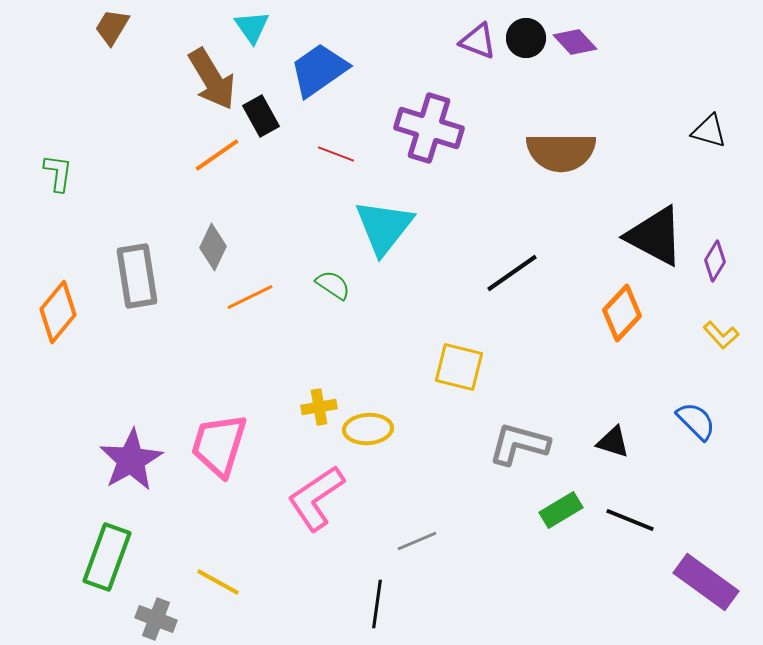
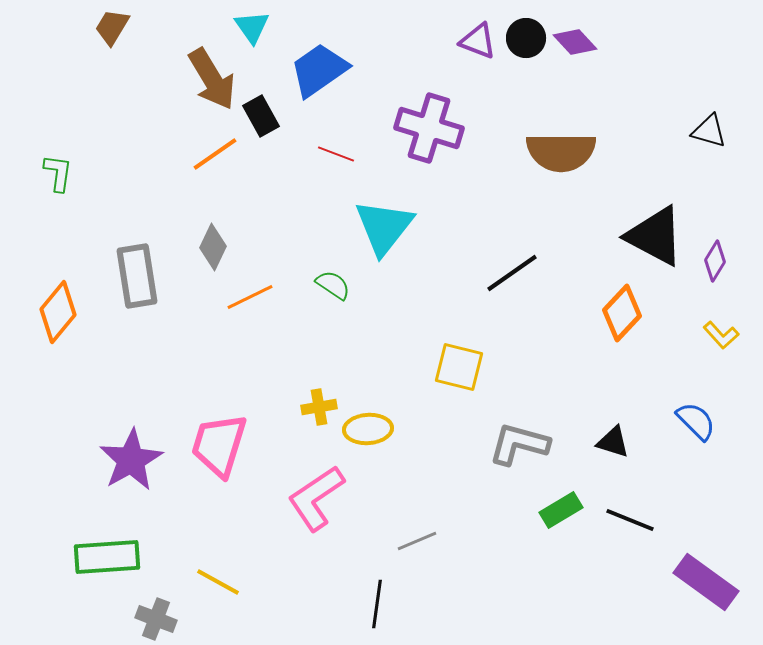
orange line at (217, 155): moved 2 px left, 1 px up
green rectangle at (107, 557): rotated 66 degrees clockwise
